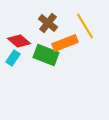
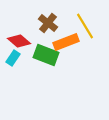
orange rectangle: moved 1 px right, 1 px up
